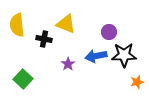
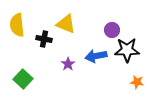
purple circle: moved 3 px right, 2 px up
black star: moved 3 px right, 5 px up
orange star: rotated 24 degrees clockwise
